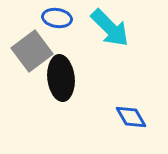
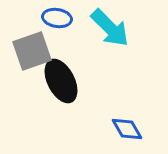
gray square: rotated 18 degrees clockwise
black ellipse: moved 3 px down; rotated 21 degrees counterclockwise
blue diamond: moved 4 px left, 12 px down
